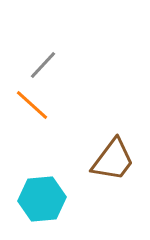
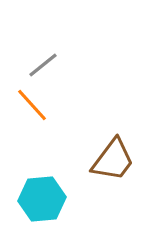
gray line: rotated 8 degrees clockwise
orange line: rotated 6 degrees clockwise
